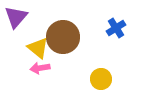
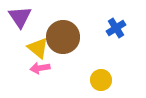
purple triangle: moved 4 px right; rotated 15 degrees counterclockwise
yellow circle: moved 1 px down
